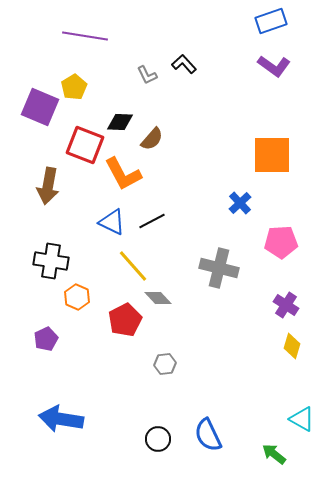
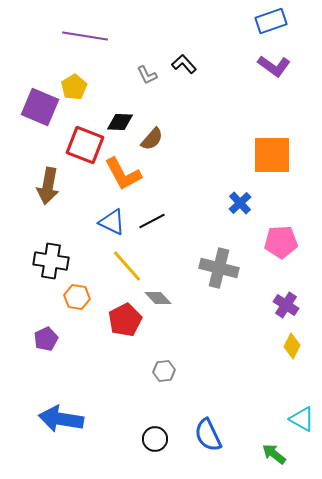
yellow line: moved 6 px left
orange hexagon: rotated 15 degrees counterclockwise
yellow diamond: rotated 10 degrees clockwise
gray hexagon: moved 1 px left, 7 px down
black circle: moved 3 px left
